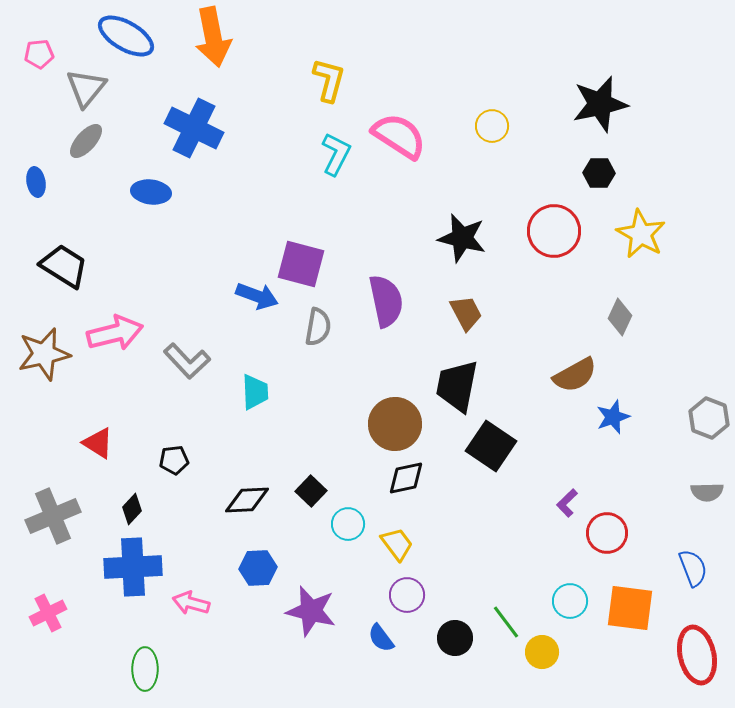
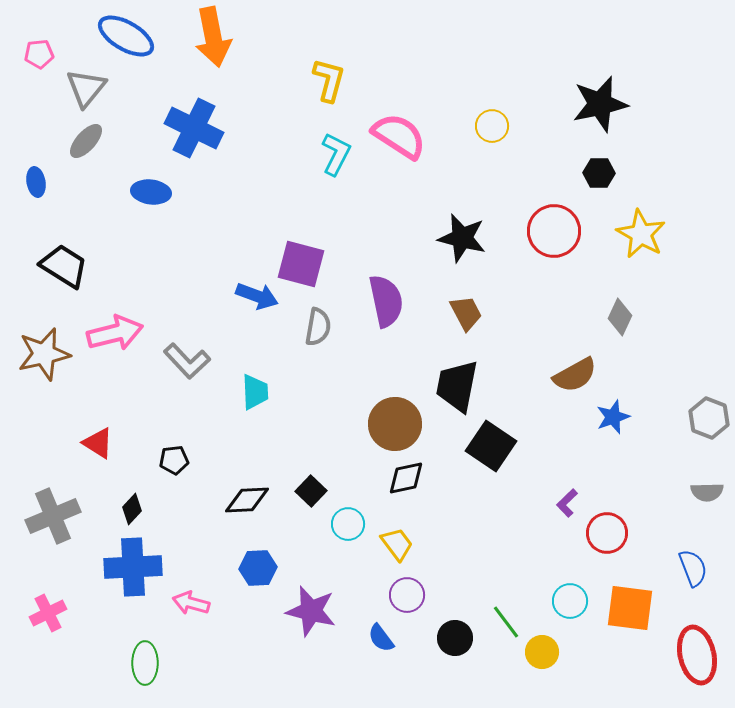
green ellipse at (145, 669): moved 6 px up
